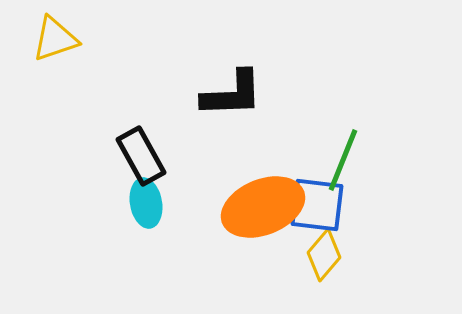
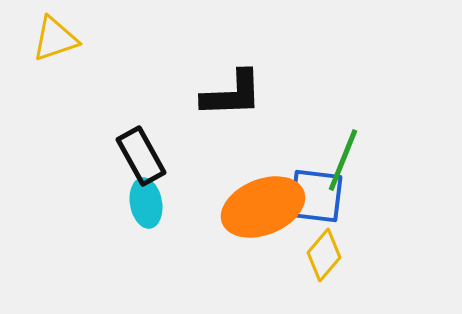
blue square: moved 1 px left, 9 px up
